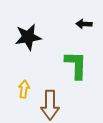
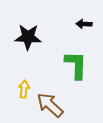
black star: rotated 12 degrees clockwise
brown arrow: rotated 132 degrees clockwise
